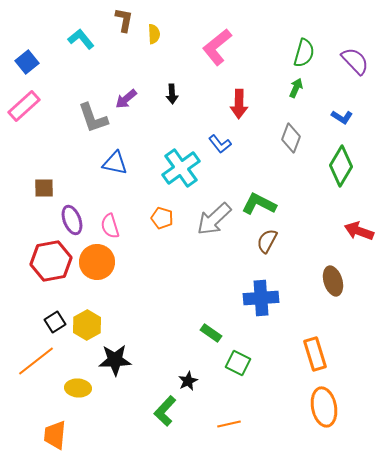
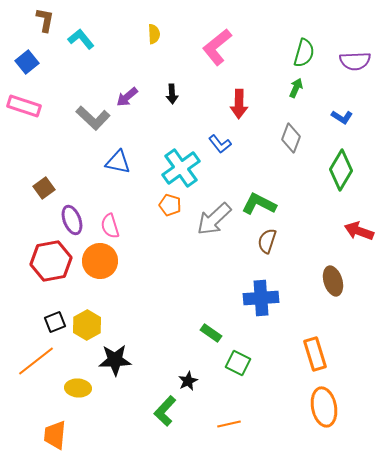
brown L-shape at (124, 20): moved 79 px left
purple semicircle at (355, 61): rotated 132 degrees clockwise
purple arrow at (126, 99): moved 1 px right, 2 px up
pink rectangle at (24, 106): rotated 60 degrees clockwise
gray L-shape at (93, 118): rotated 28 degrees counterclockwise
blue triangle at (115, 163): moved 3 px right, 1 px up
green diamond at (341, 166): moved 4 px down
brown square at (44, 188): rotated 35 degrees counterclockwise
orange pentagon at (162, 218): moved 8 px right, 13 px up
brown semicircle at (267, 241): rotated 10 degrees counterclockwise
orange circle at (97, 262): moved 3 px right, 1 px up
black square at (55, 322): rotated 10 degrees clockwise
